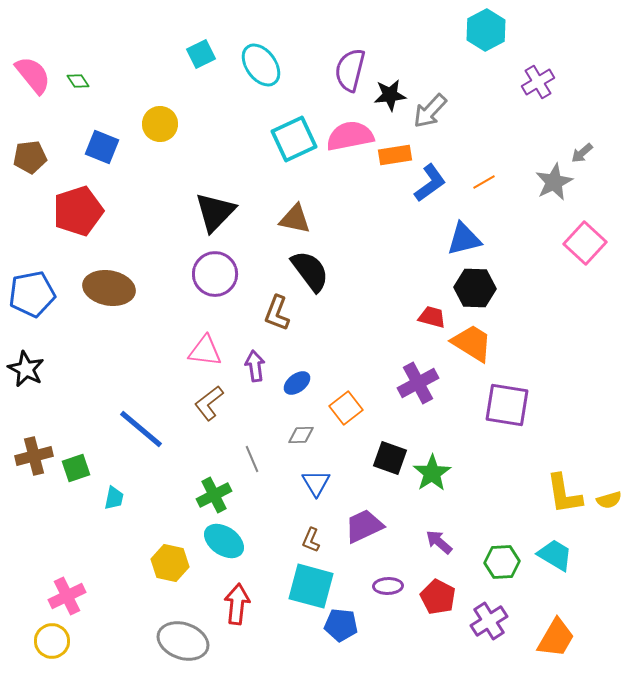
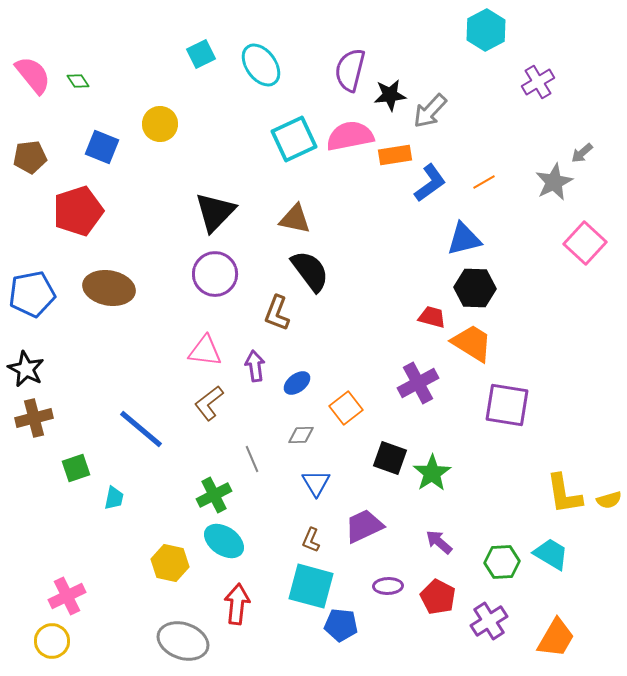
brown cross at (34, 456): moved 38 px up
cyan trapezoid at (555, 555): moved 4 px left, 1 px up
